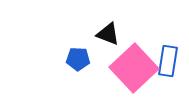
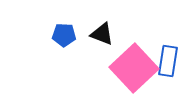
black triangle: moved 6 px left
blue pentagon: moved 14 px left, 24 px up
